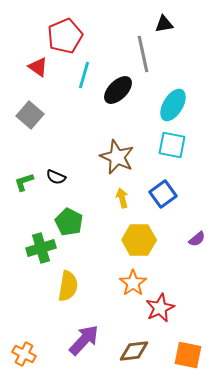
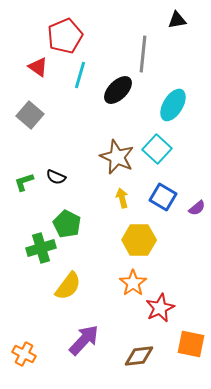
black triangle: moved 13 px right, 4 px up
gray line: rotated 18 degrees clockwise
cyan line: moved 4 px left
cyan square: moved 15 px left, 4 px down; rotated 32 degrees clockwise
blue square: moved 3 px down; rotated 24 degrees counterclockwise
green pentagon: moved 2 px left, 2 px down
purple semicircle: moved 31 px up
yellow semicircle: rotated 28 degrees clockwise
brown diamond: moved 5 px right, 5 px down
orange square: moved 3 px right, 11 px up
